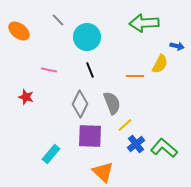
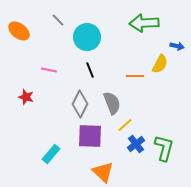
green L-shape: rotated 64 degrees clockwise
